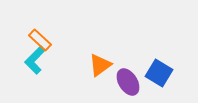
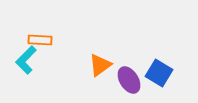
orange rectangle: rotated 40 degrees counterclockwise
cyan L-shape: moved 9 px left
purple ellipse: moved 1 px right, 2 px up
